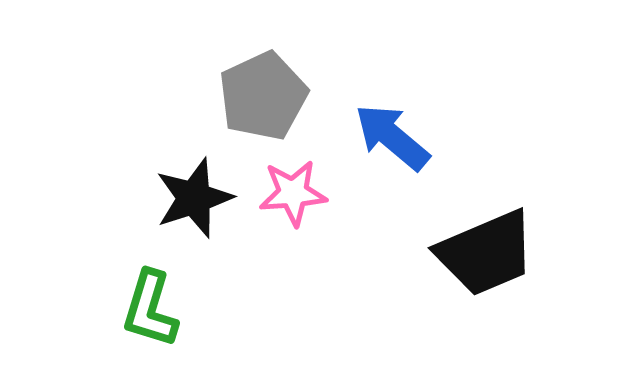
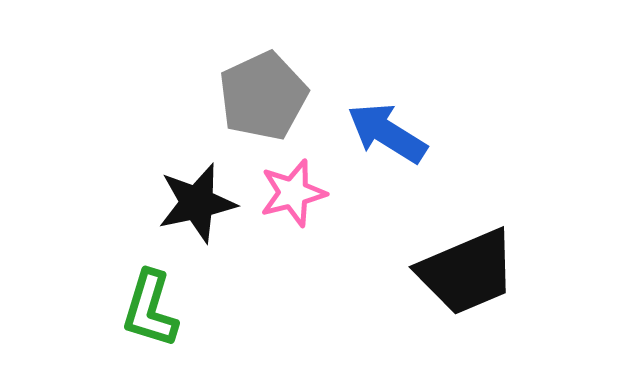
blue arrow: moved 5 px left, 4 px up; rotated 8 degrees counterclockwise
pink star: rotated 10 degrees counterclockwise
black star: moved 3 px right, 5 px down; rotated 6 degrees clockwise
black trapezoid: moved 19 px left, 19 px down
